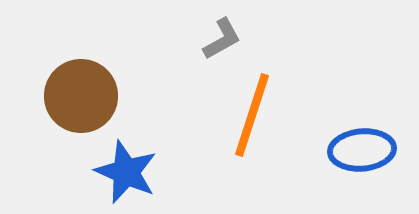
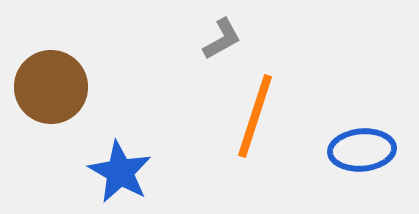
brown circle: moved 30 px left, 9 px up
orange line: moved 3 px right, 1 px down
blue star: moved 6 px left; rotated 6 degrees clockwise
